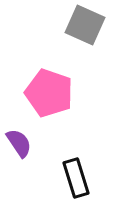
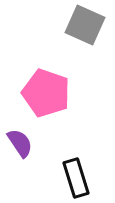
pink pentagon: moved 3 px left
purple semicircle: moved 1 px right
